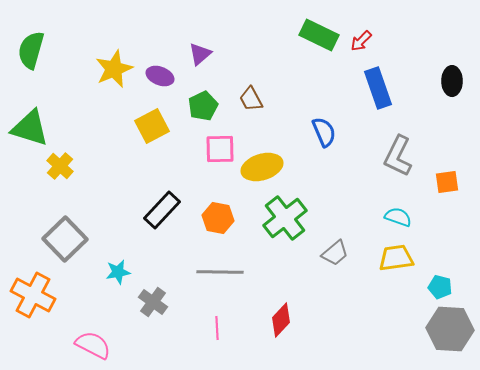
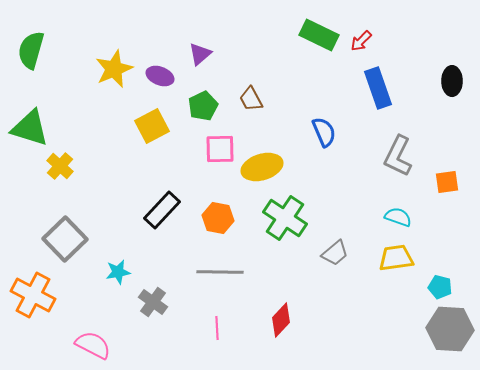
green cross: rotated 18 degrees counterclockwise
